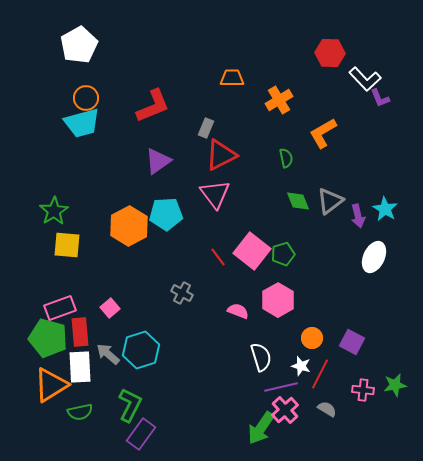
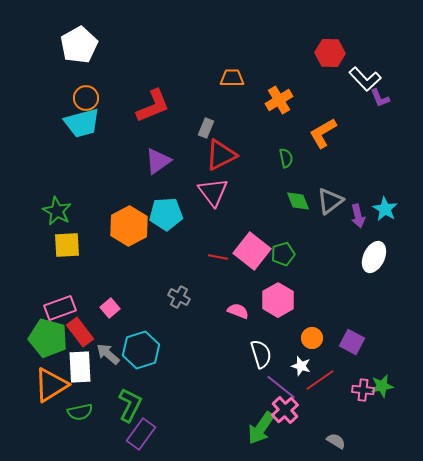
pink triangle at (215, 194): moved 2 px left, 2 px up
green star at (54, 211): moved 3 px right; rotated 12 degrees counterclockwise
yellow square at (67, 245): rotated 8 degrees counterclockwise
red line at (218, 257): rotated 42 degrees counterclockwise
gray cross at (182, 293): moved 3 px left, 4 px down
red rectangle at (80, 332): rotated 32 degrees counterclockwise
white semicircle at (261, 357): moved 3 px up
red line at (320, 374): moved 6 px down; rotated 28 degrees clockwise
green star at (395, 385): moved 13 px left, 1 px down
purple line at (281, 387): rotated 52 degrees clockwise
gray semicircle at (327, 409): moved 9 px right, 32 px down
